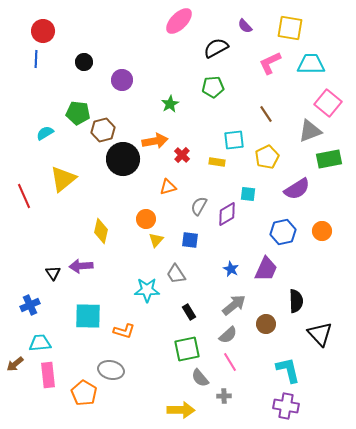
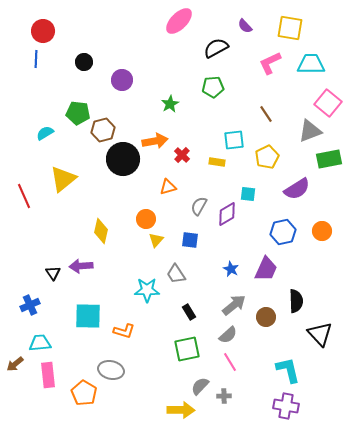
brown circle at (266, 324): moved 7 px up
gray semicircle at (200, 378): moved 8 px down; rotated 84 degrees clockwise
